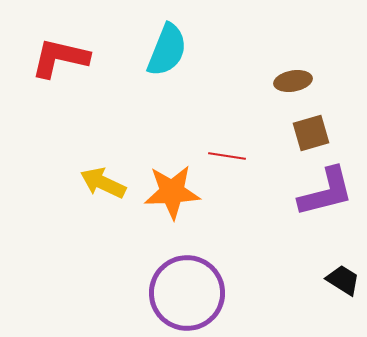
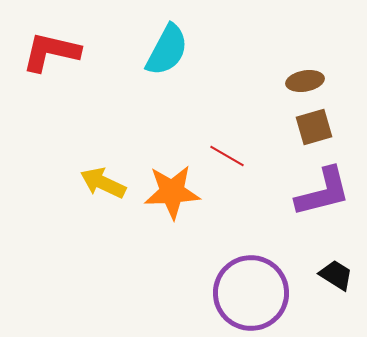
cyan semicircle: rotated 6 degrees clockwise
red L-shape: moved 9 px left, 6 px up
brown ellipse: moved 12 px right
brown square: moved 3 px right, 6 px up
red line: rotated 21 degrees clockwise
purple L-shape: moved 3 px left
black trapezoid: moved 7 px left, 5 px up
purple circle: moved 64 px right
